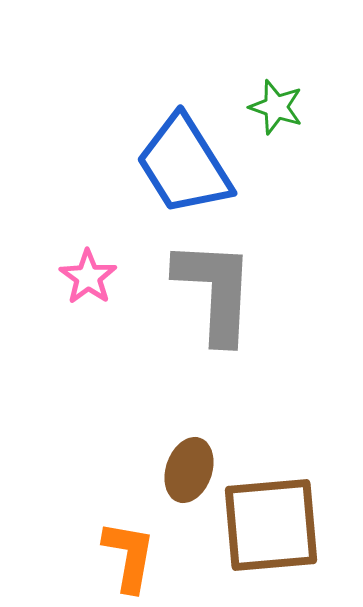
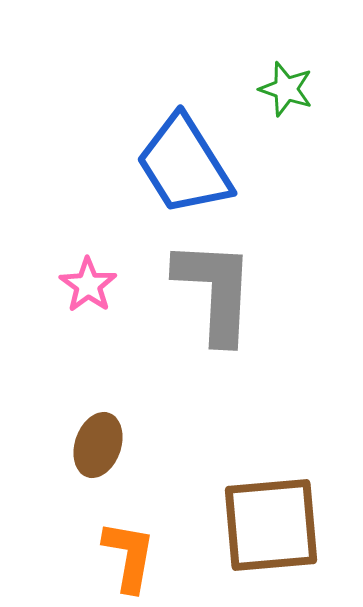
green star: moved 10 px right, 18 px up
pink star: moved 8 px down
brown ellipse: moved 91 px left, 25 px up
